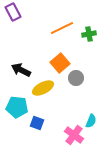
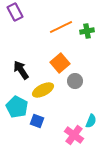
purple rectangle: moved 2 px right
orange line: moved 1 px left, 1 px up
green cross: moved 2 px left, 3 px up
black arrow: rotated 30 degrees clockwise
gray circle: moved 1 px left, 3 px down
yellow ellipse: moved 2 px down
cyan pentagon: rotated 20 degrees clockwise
blue square: moved 2 px up
